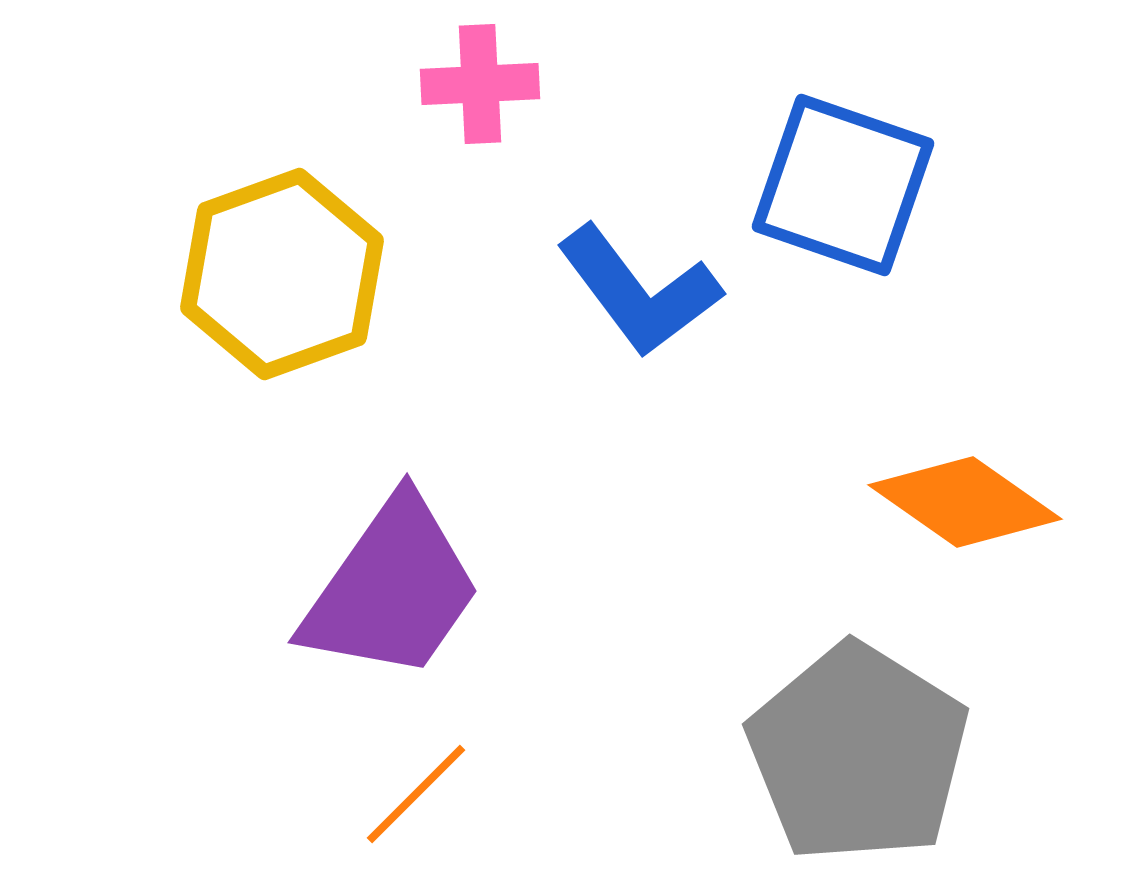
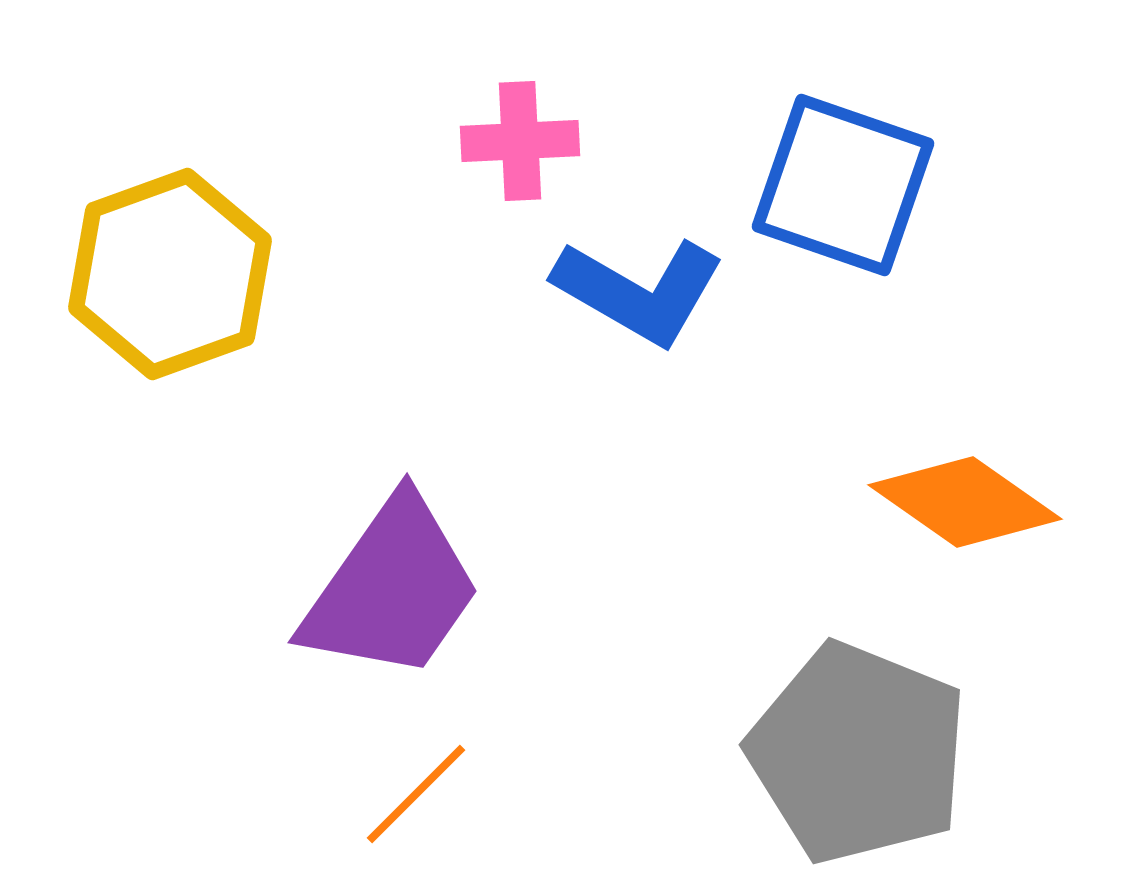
pink cross: moved 40 px right, 57 px down
yellow hexagon: moved 112 px left
blue L-shape: rotated 23 degrees counterclockwise
gray pentagon: rotated 10 degrees counterclockwise
